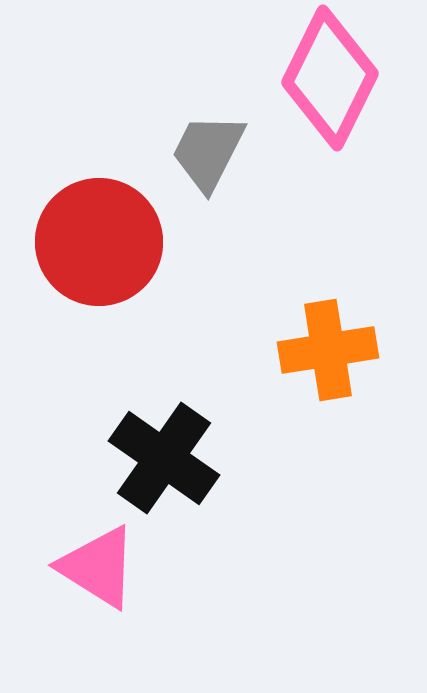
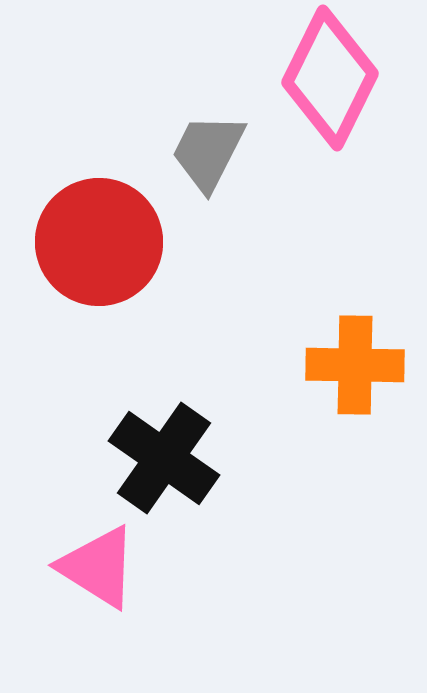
orange cross: moved 27 px right, 15 px down; rotated 10 degrees clockwise
